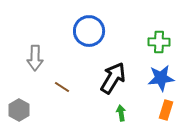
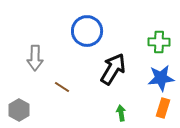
blue circle: moved 2 px left
black arrow: moved 9 px up
orange rectangle: moved 3 px left, 2 px up
